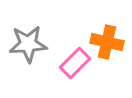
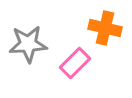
orange cross: moved 2 px left, 14 px up
